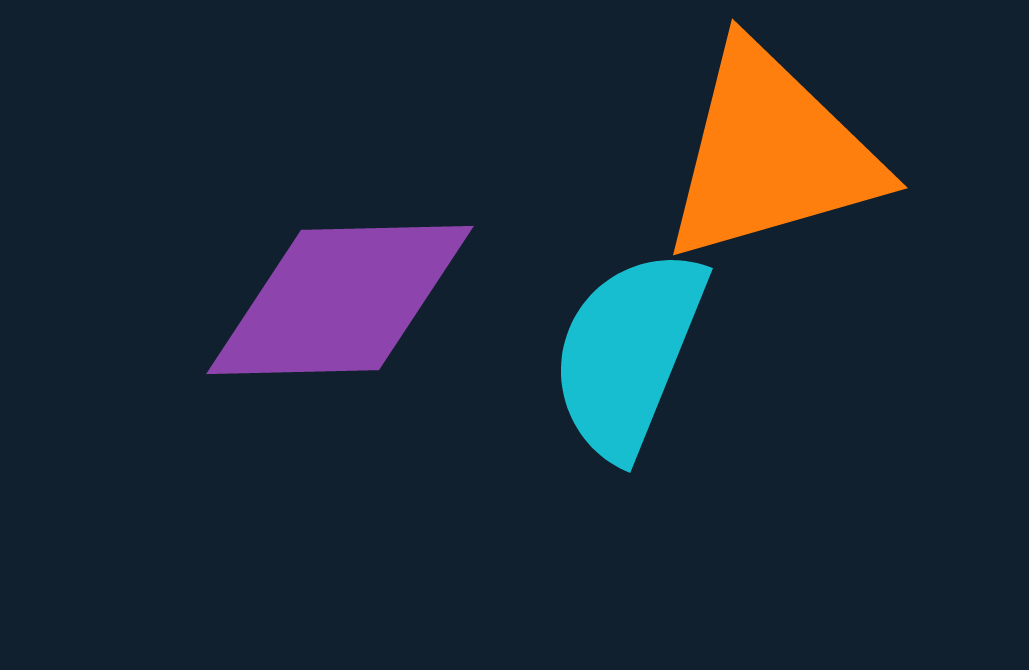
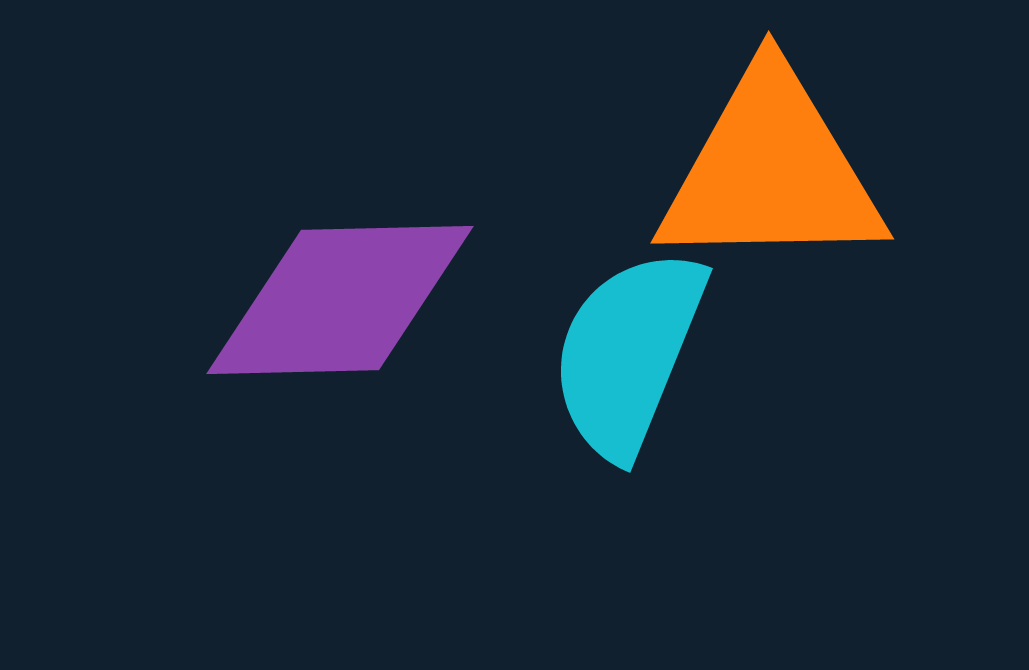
orange triangle: moved 17 px down; rotated 15 degrees clockwise
